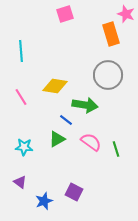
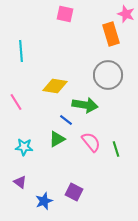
pink square: rotated 30 degrees clockwise
pink line: moved 5 px left, 5 px down
pink semicircle: rotated 15 degrees clockwise
